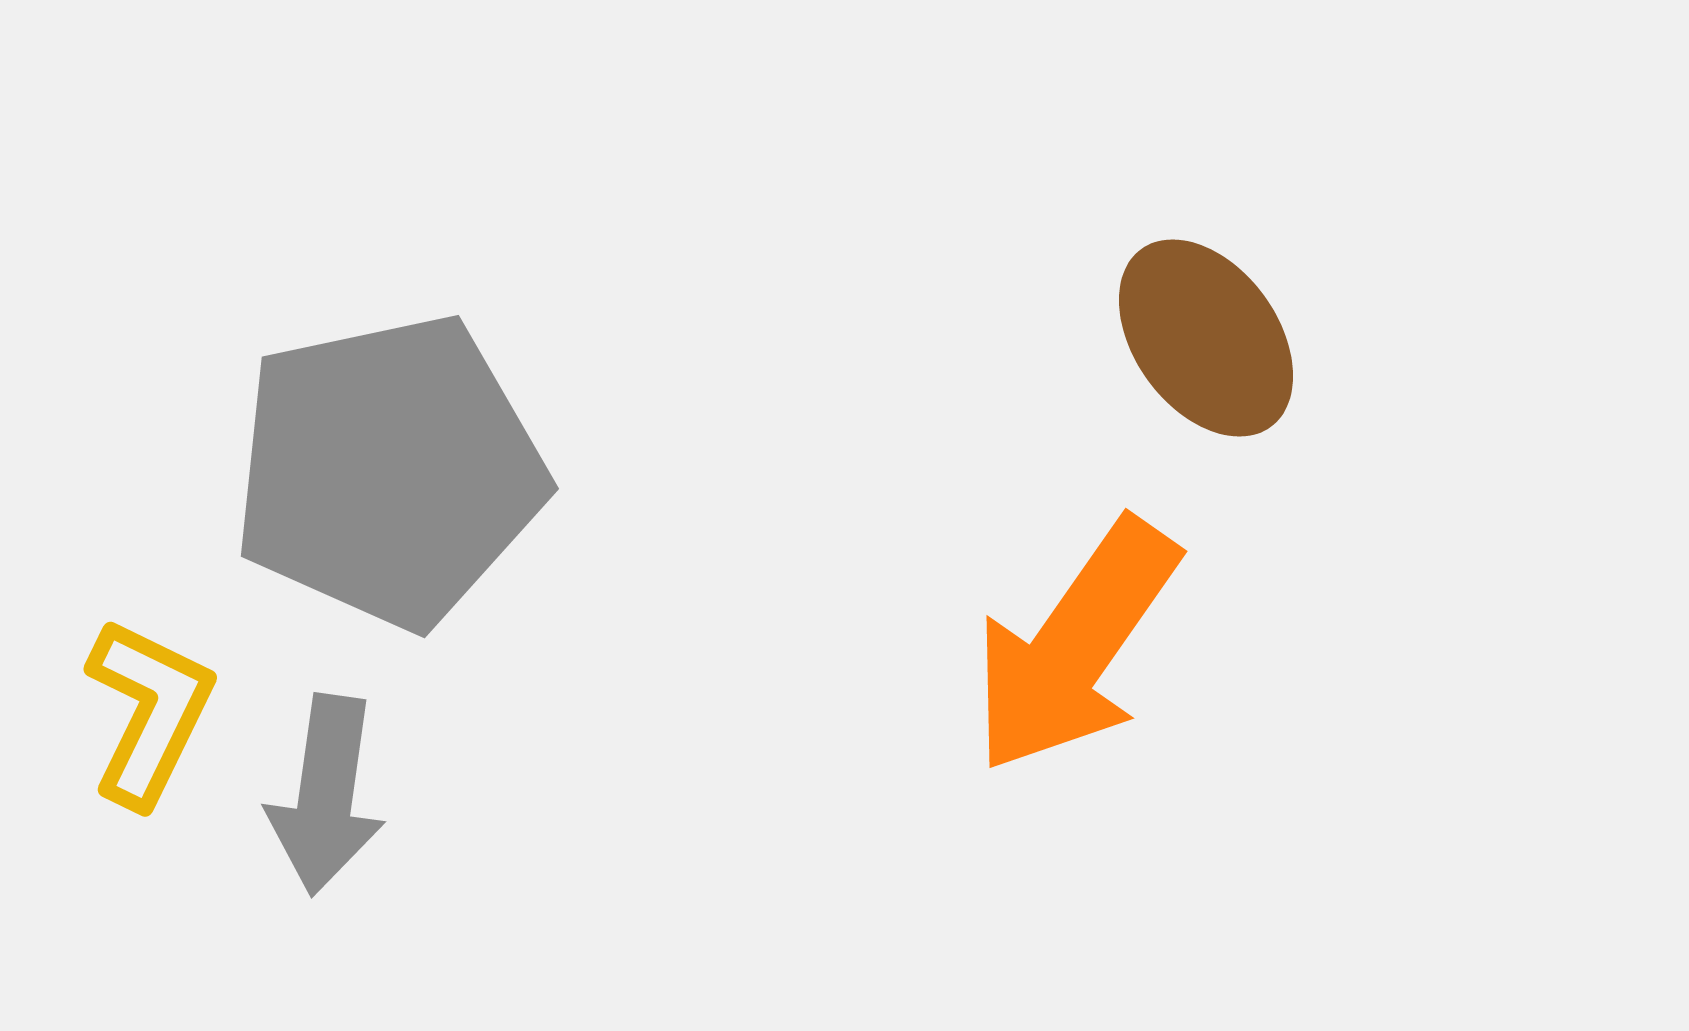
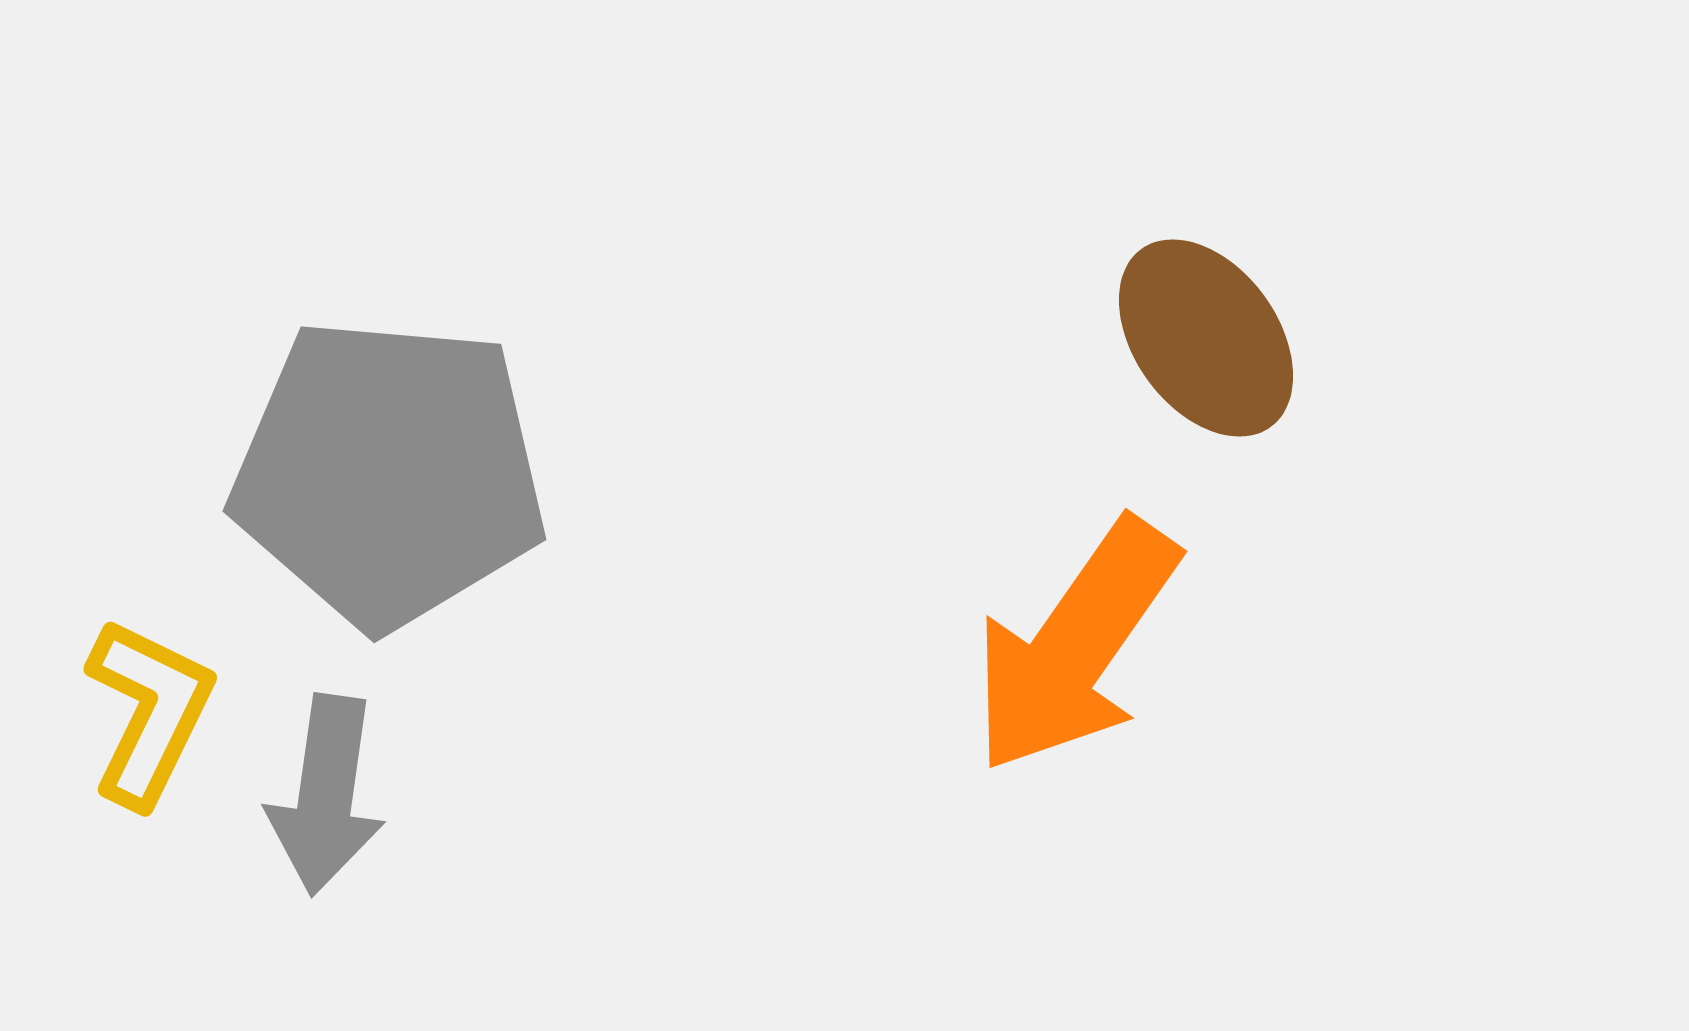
gray pentagon: moved 2 px down; rotated 17 degrees clockwise
